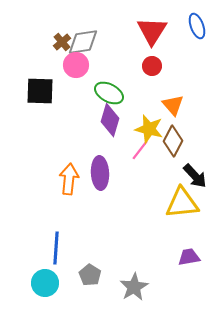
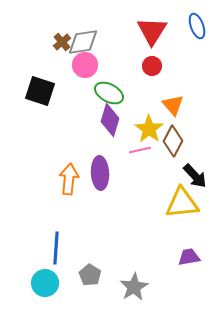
pink circle: moved 9 px right
black square: rotated 16 degrees clockwise
yellow star: rotated 20 degrees clockwise
pink line: rotated 40 degrees clockwise
